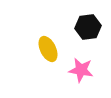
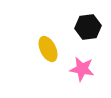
pink star: moved 1 px right, 1 px up
